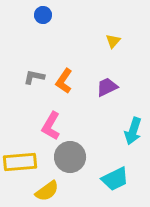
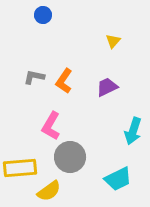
yellow rectangle: moved 6 px down
cyan trapezoid: moved 3 px right
yellow semicircle: moved 2 px right
